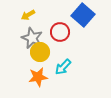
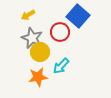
blue square: moved 5 px left, 1 px down
cyan arrow: moved 2 px left, 1 px up
